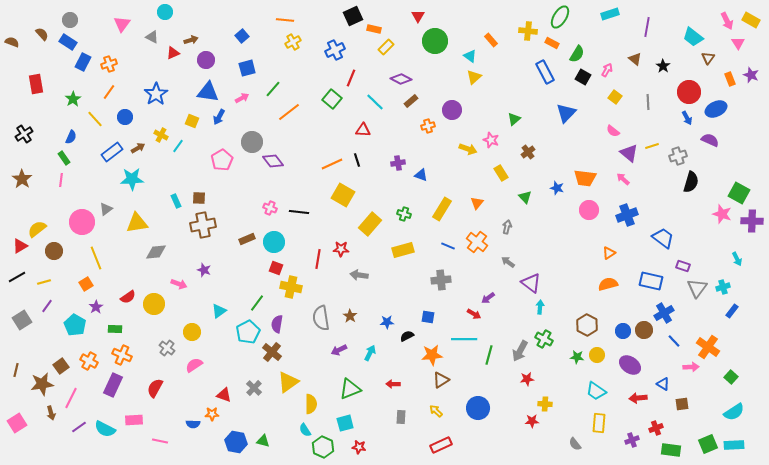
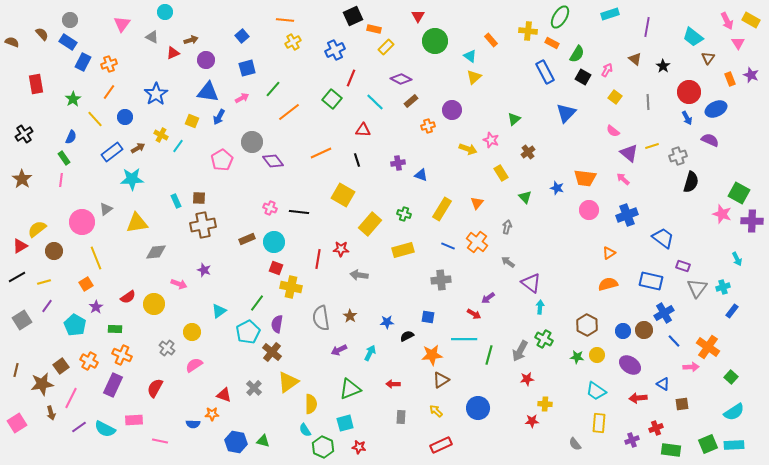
orange line at (332, 164): moved 11 px left, 11 px up
